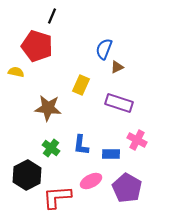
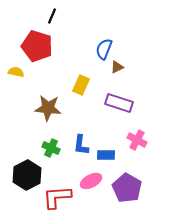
green cross: rotated 12 degrees counterclockwise
blue rectangle: moved 5 px left, 1 px down
